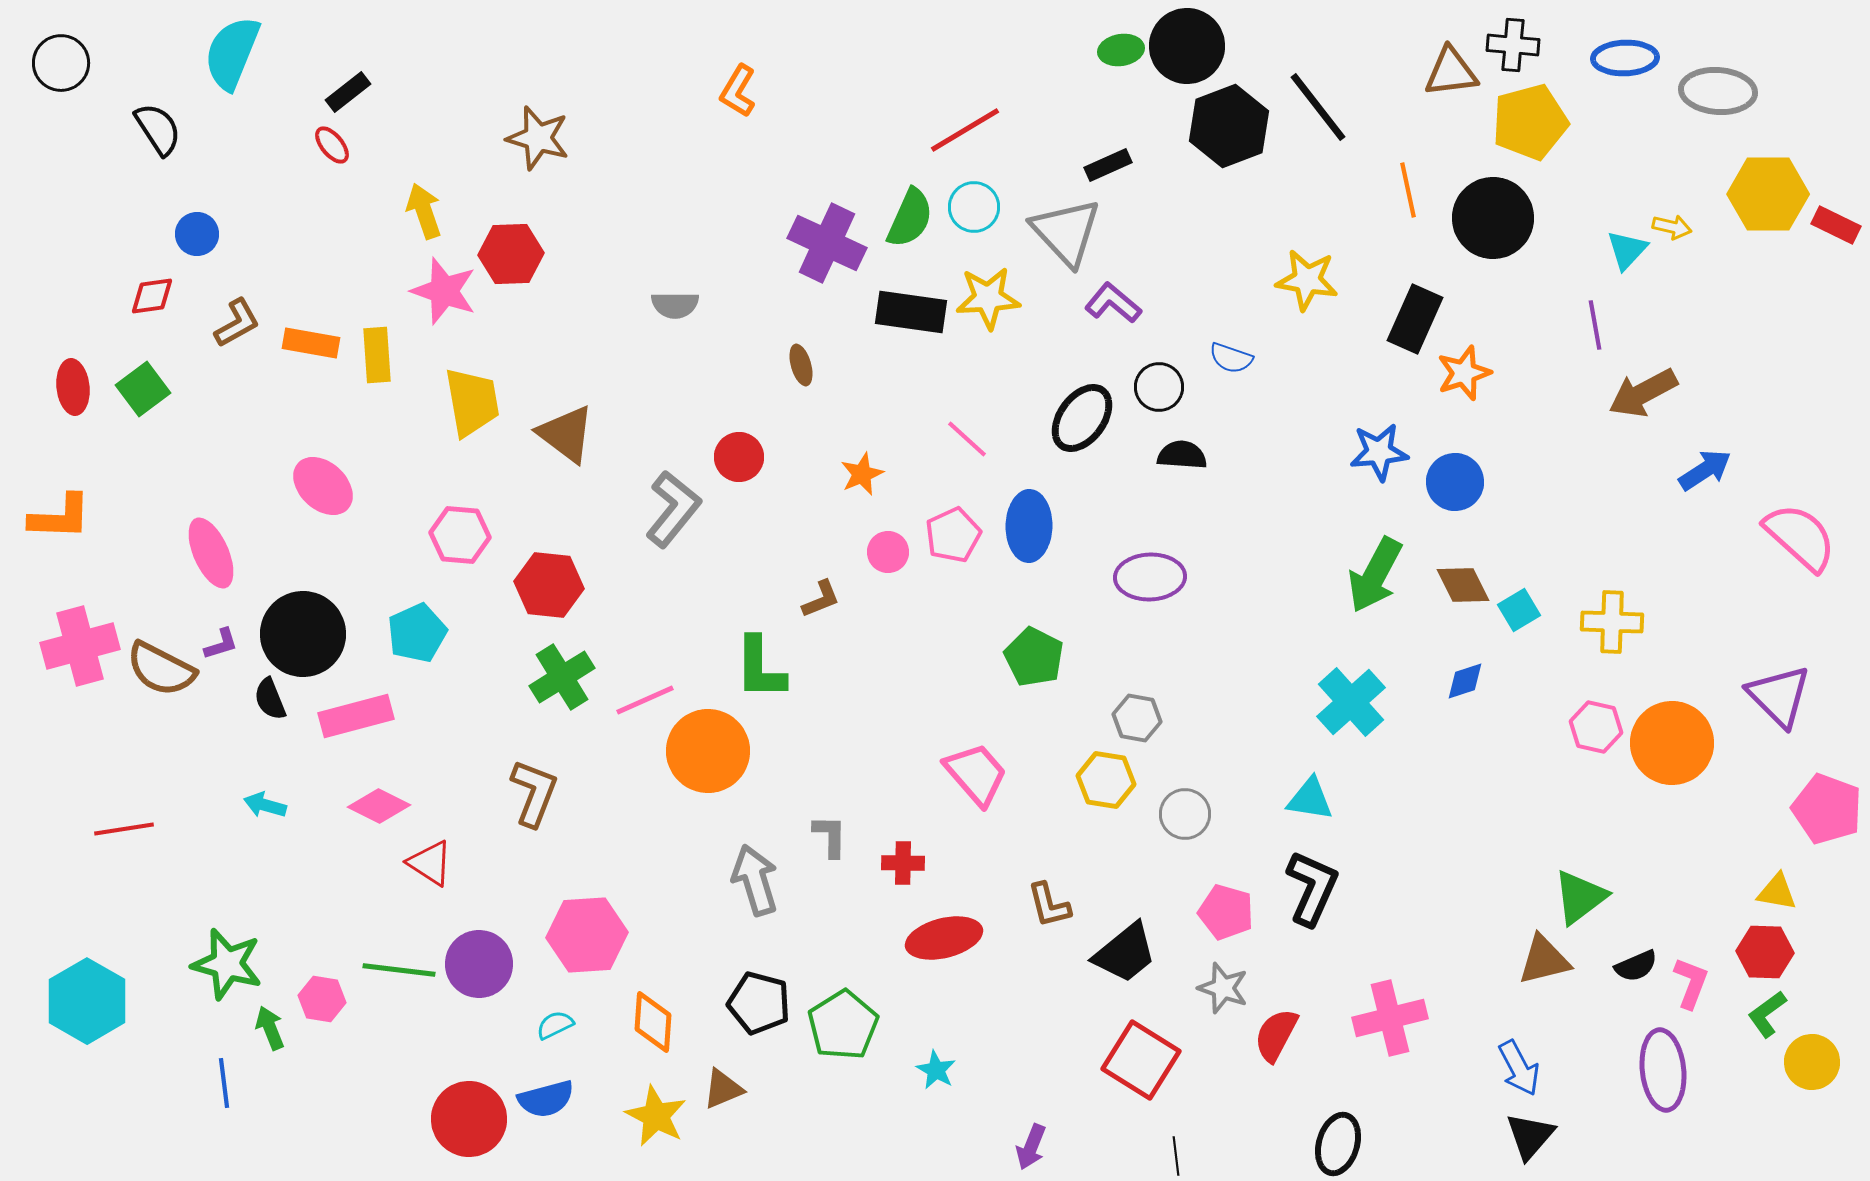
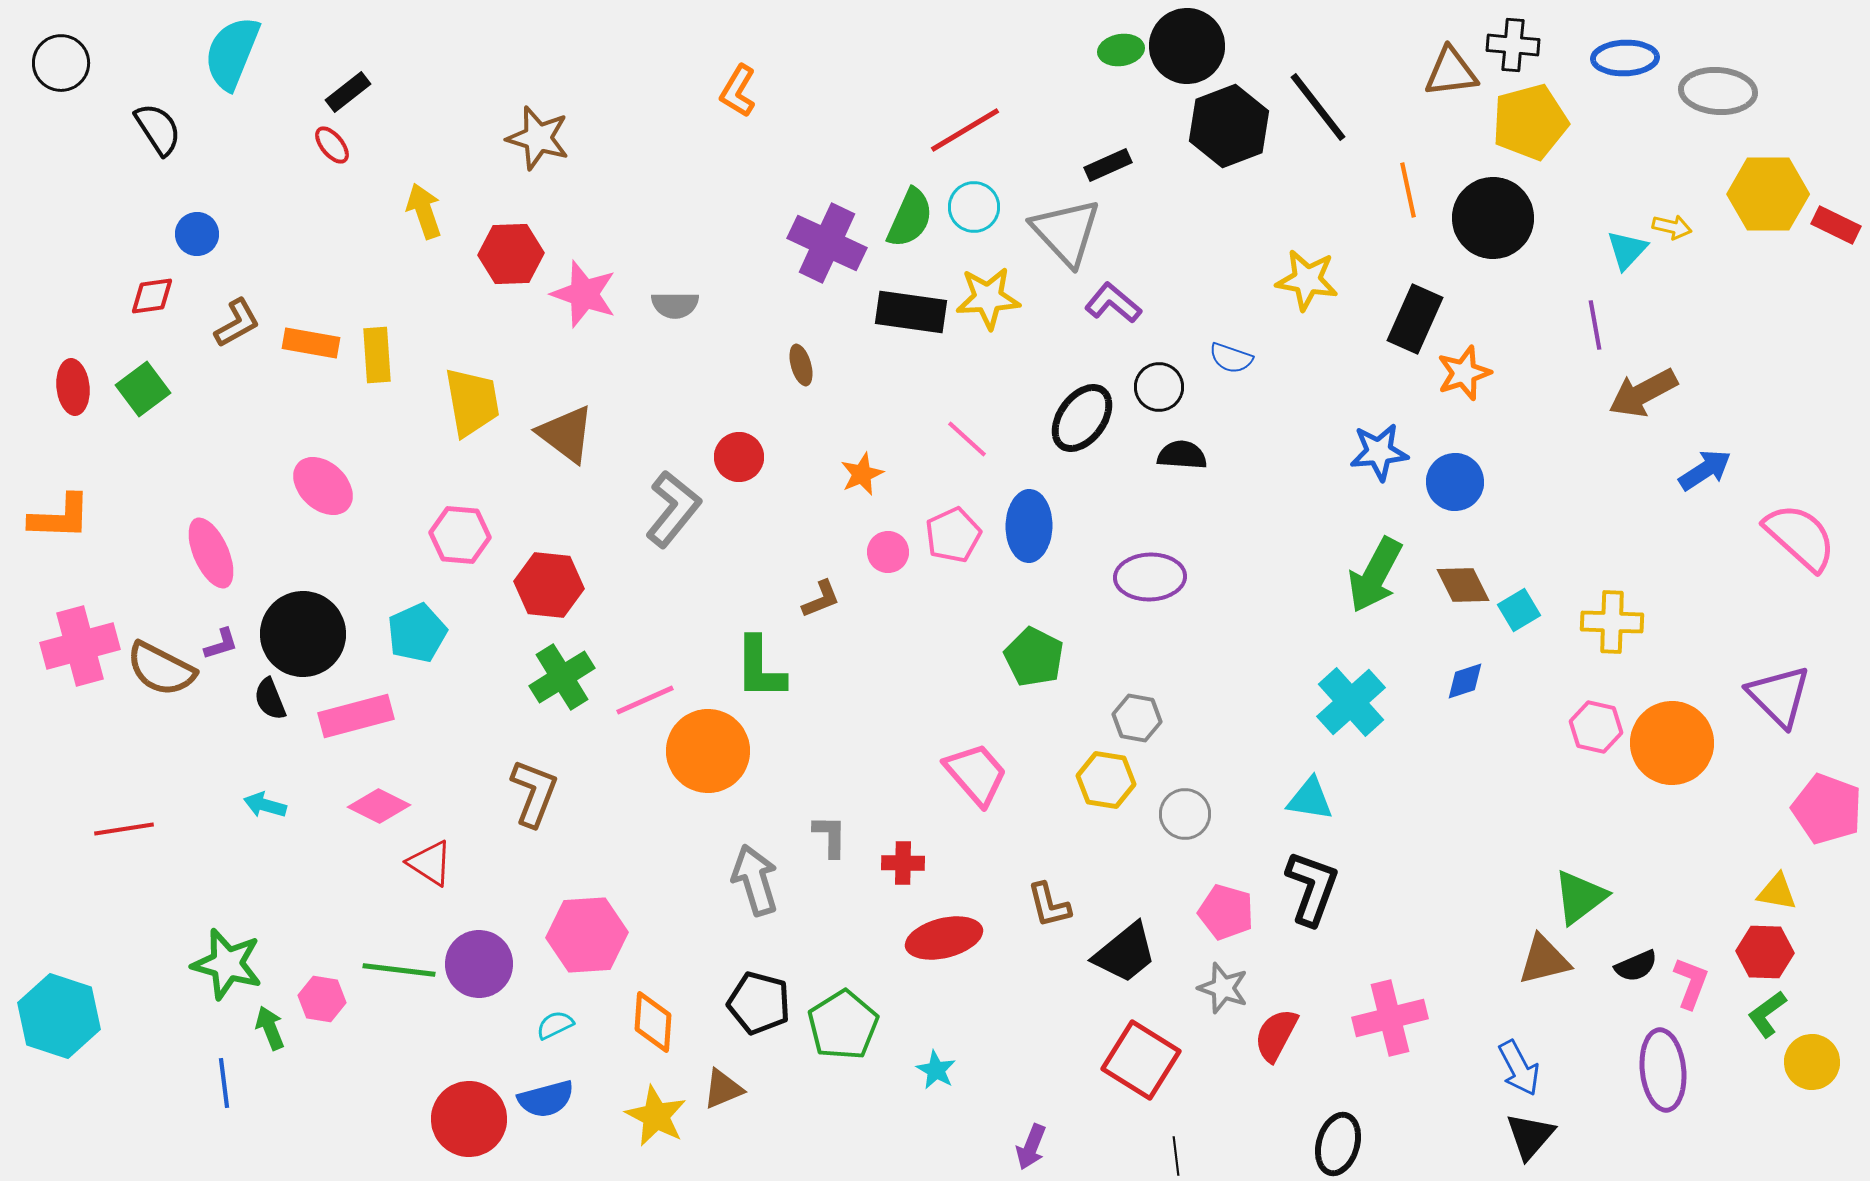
pink star at (444, 291): moved 140 px right, 3 px down
black L-shape at (1312, 888): rotated 4 degrees counterclockwise
cyan hexagon at (87, 1001): moved 28 px left, 15 px down; rotated 12 degrees counterclockwise
